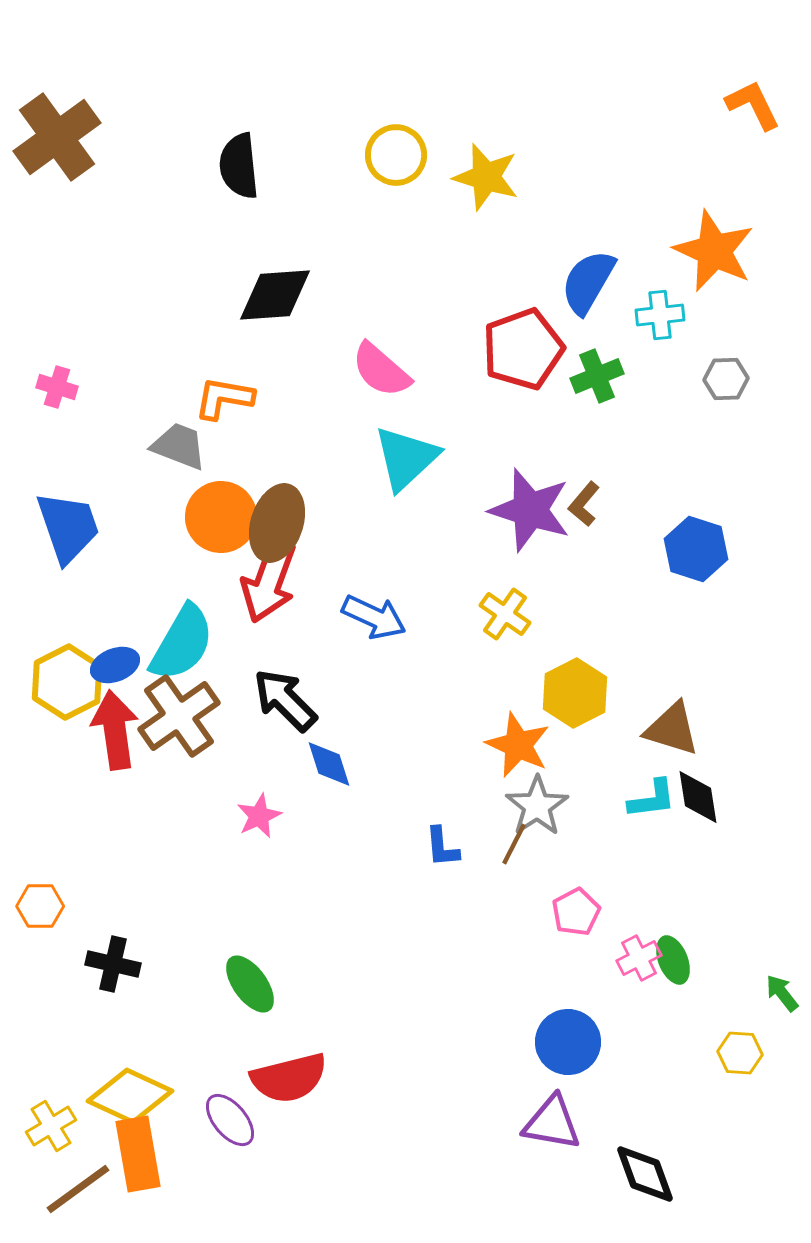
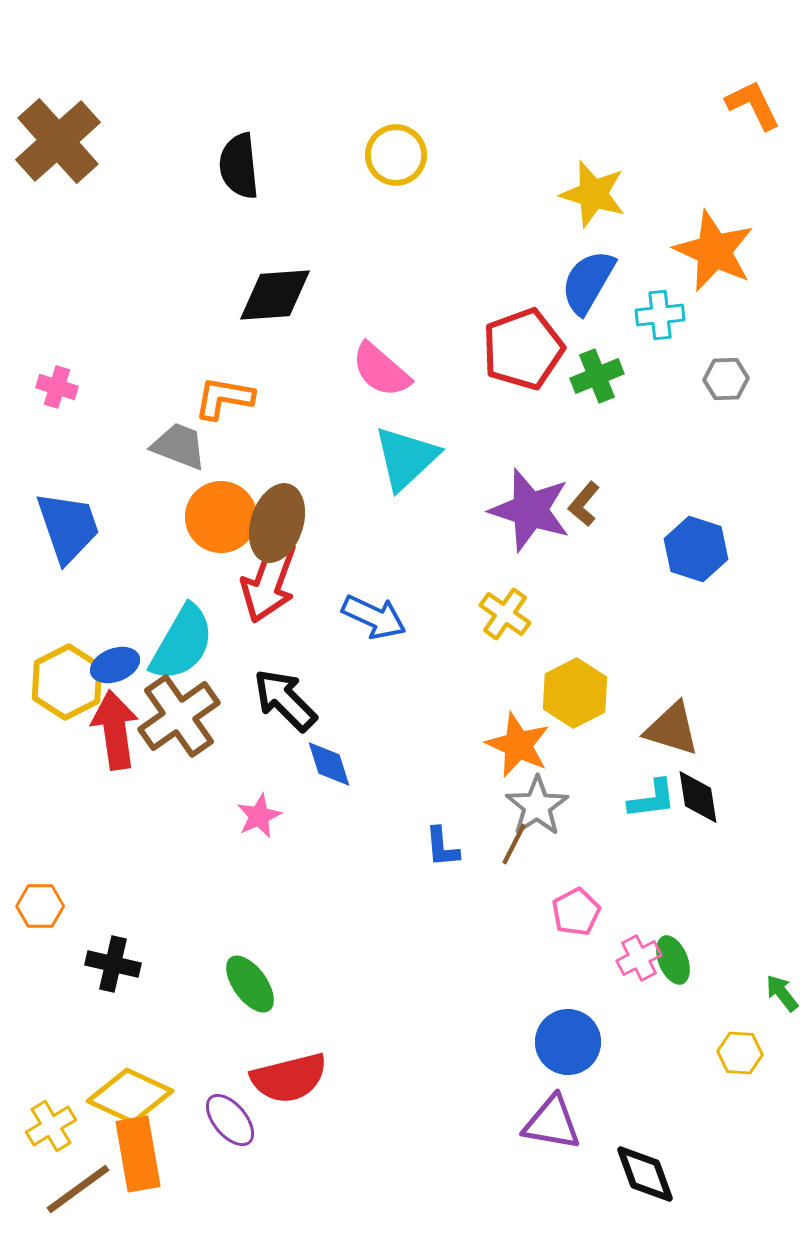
brown cross at (57, 137): moved 1 px right, 4 px down; rotated 6 degrees counterclockwise
yellow star at (486, 177): moved 107 px right, 17 px down
